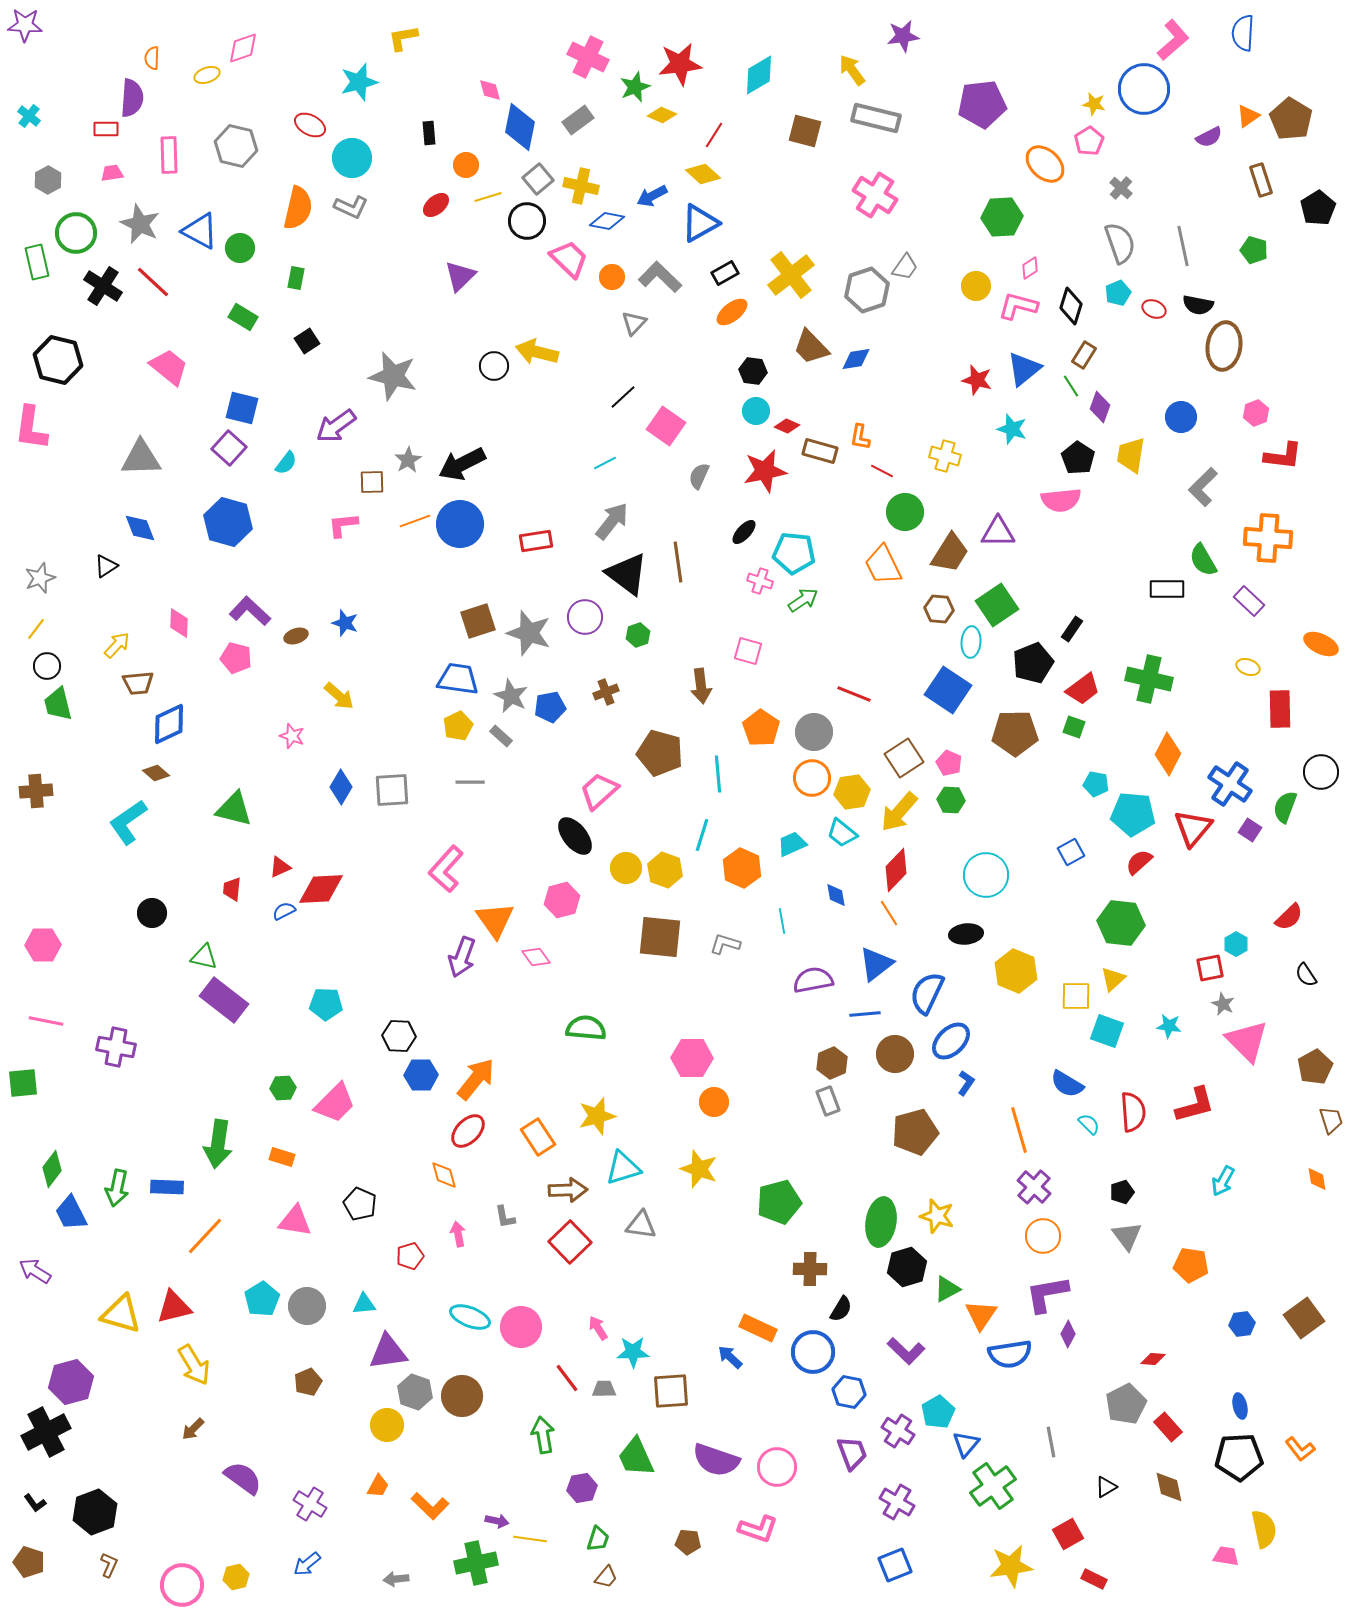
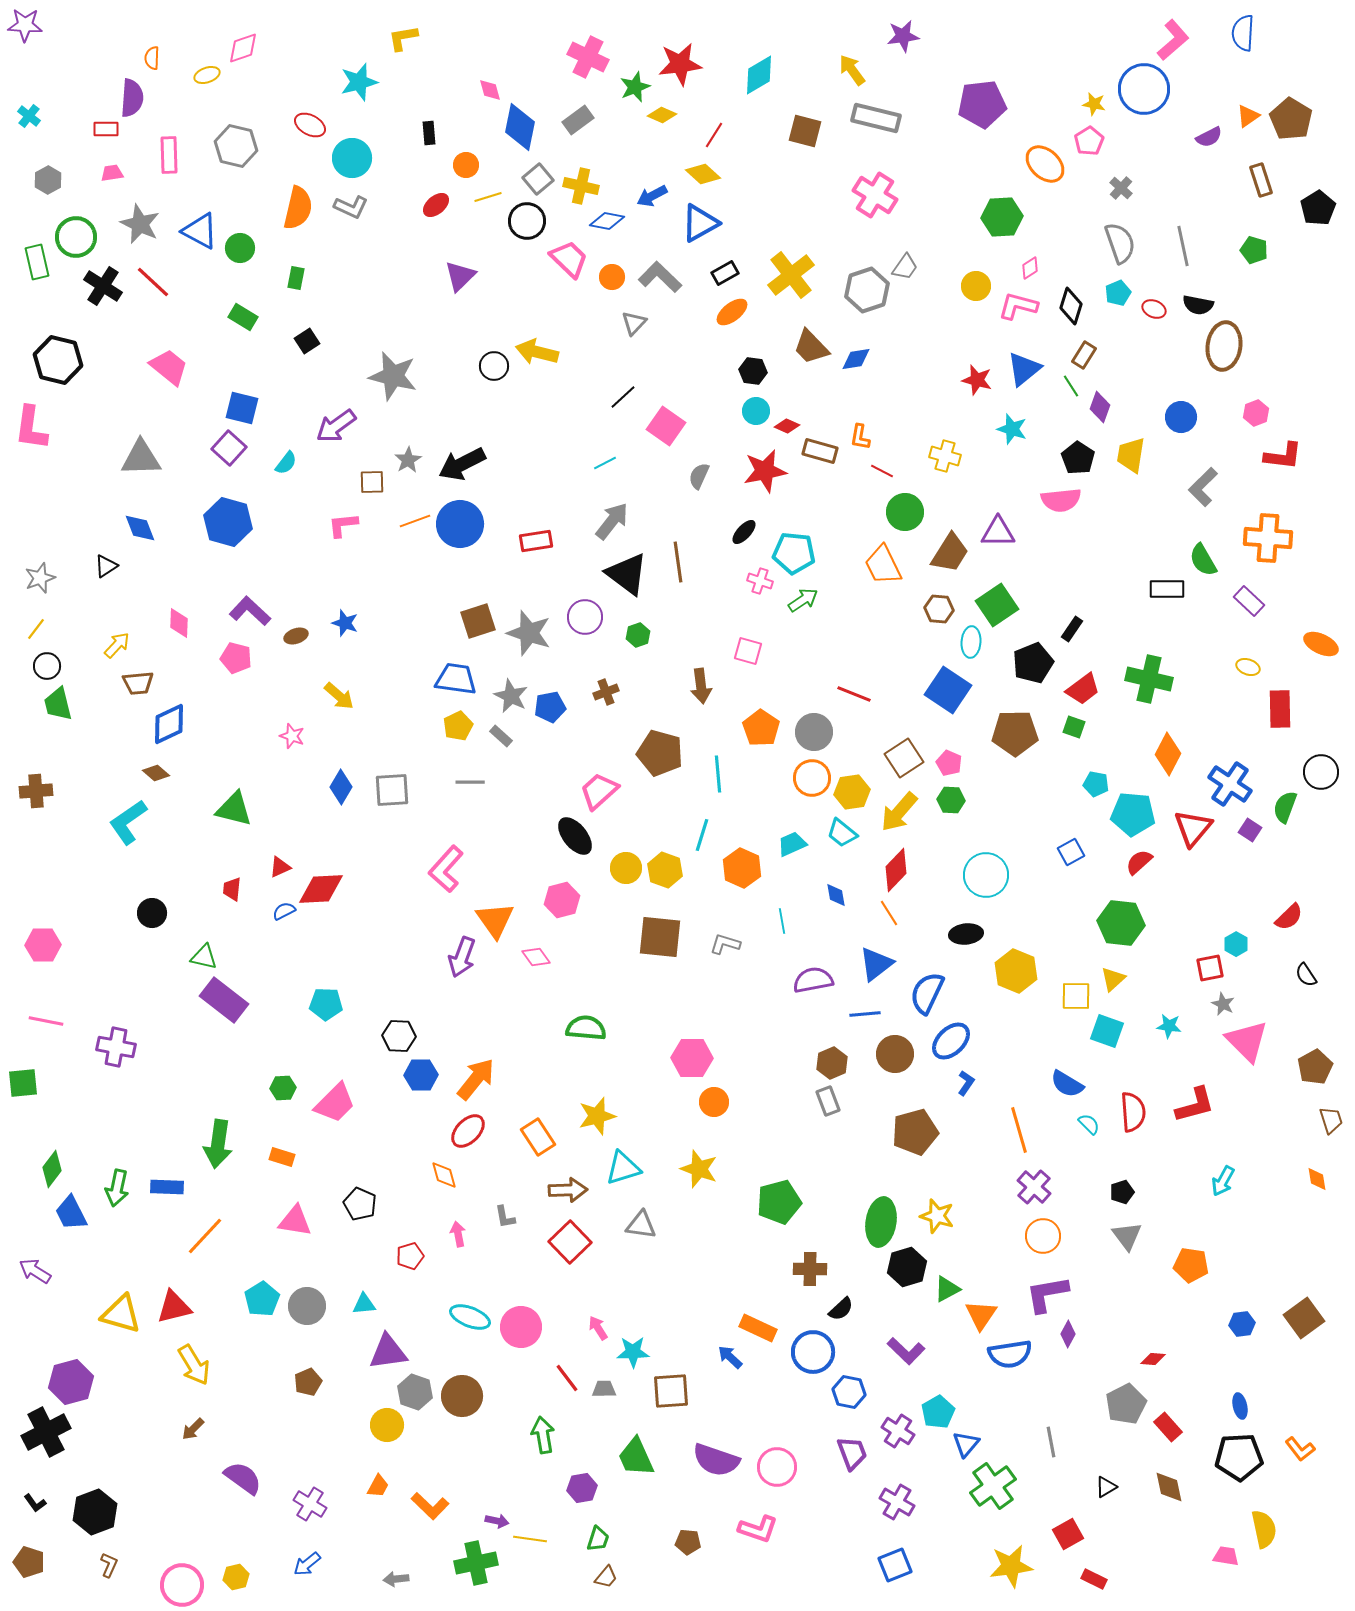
green circle at (76, 233): moved 4 px down
blue trapezoid at (458, 679): moved 2 px left
black semicircle at (841, 1309): rotated 16 degrees clockwise
